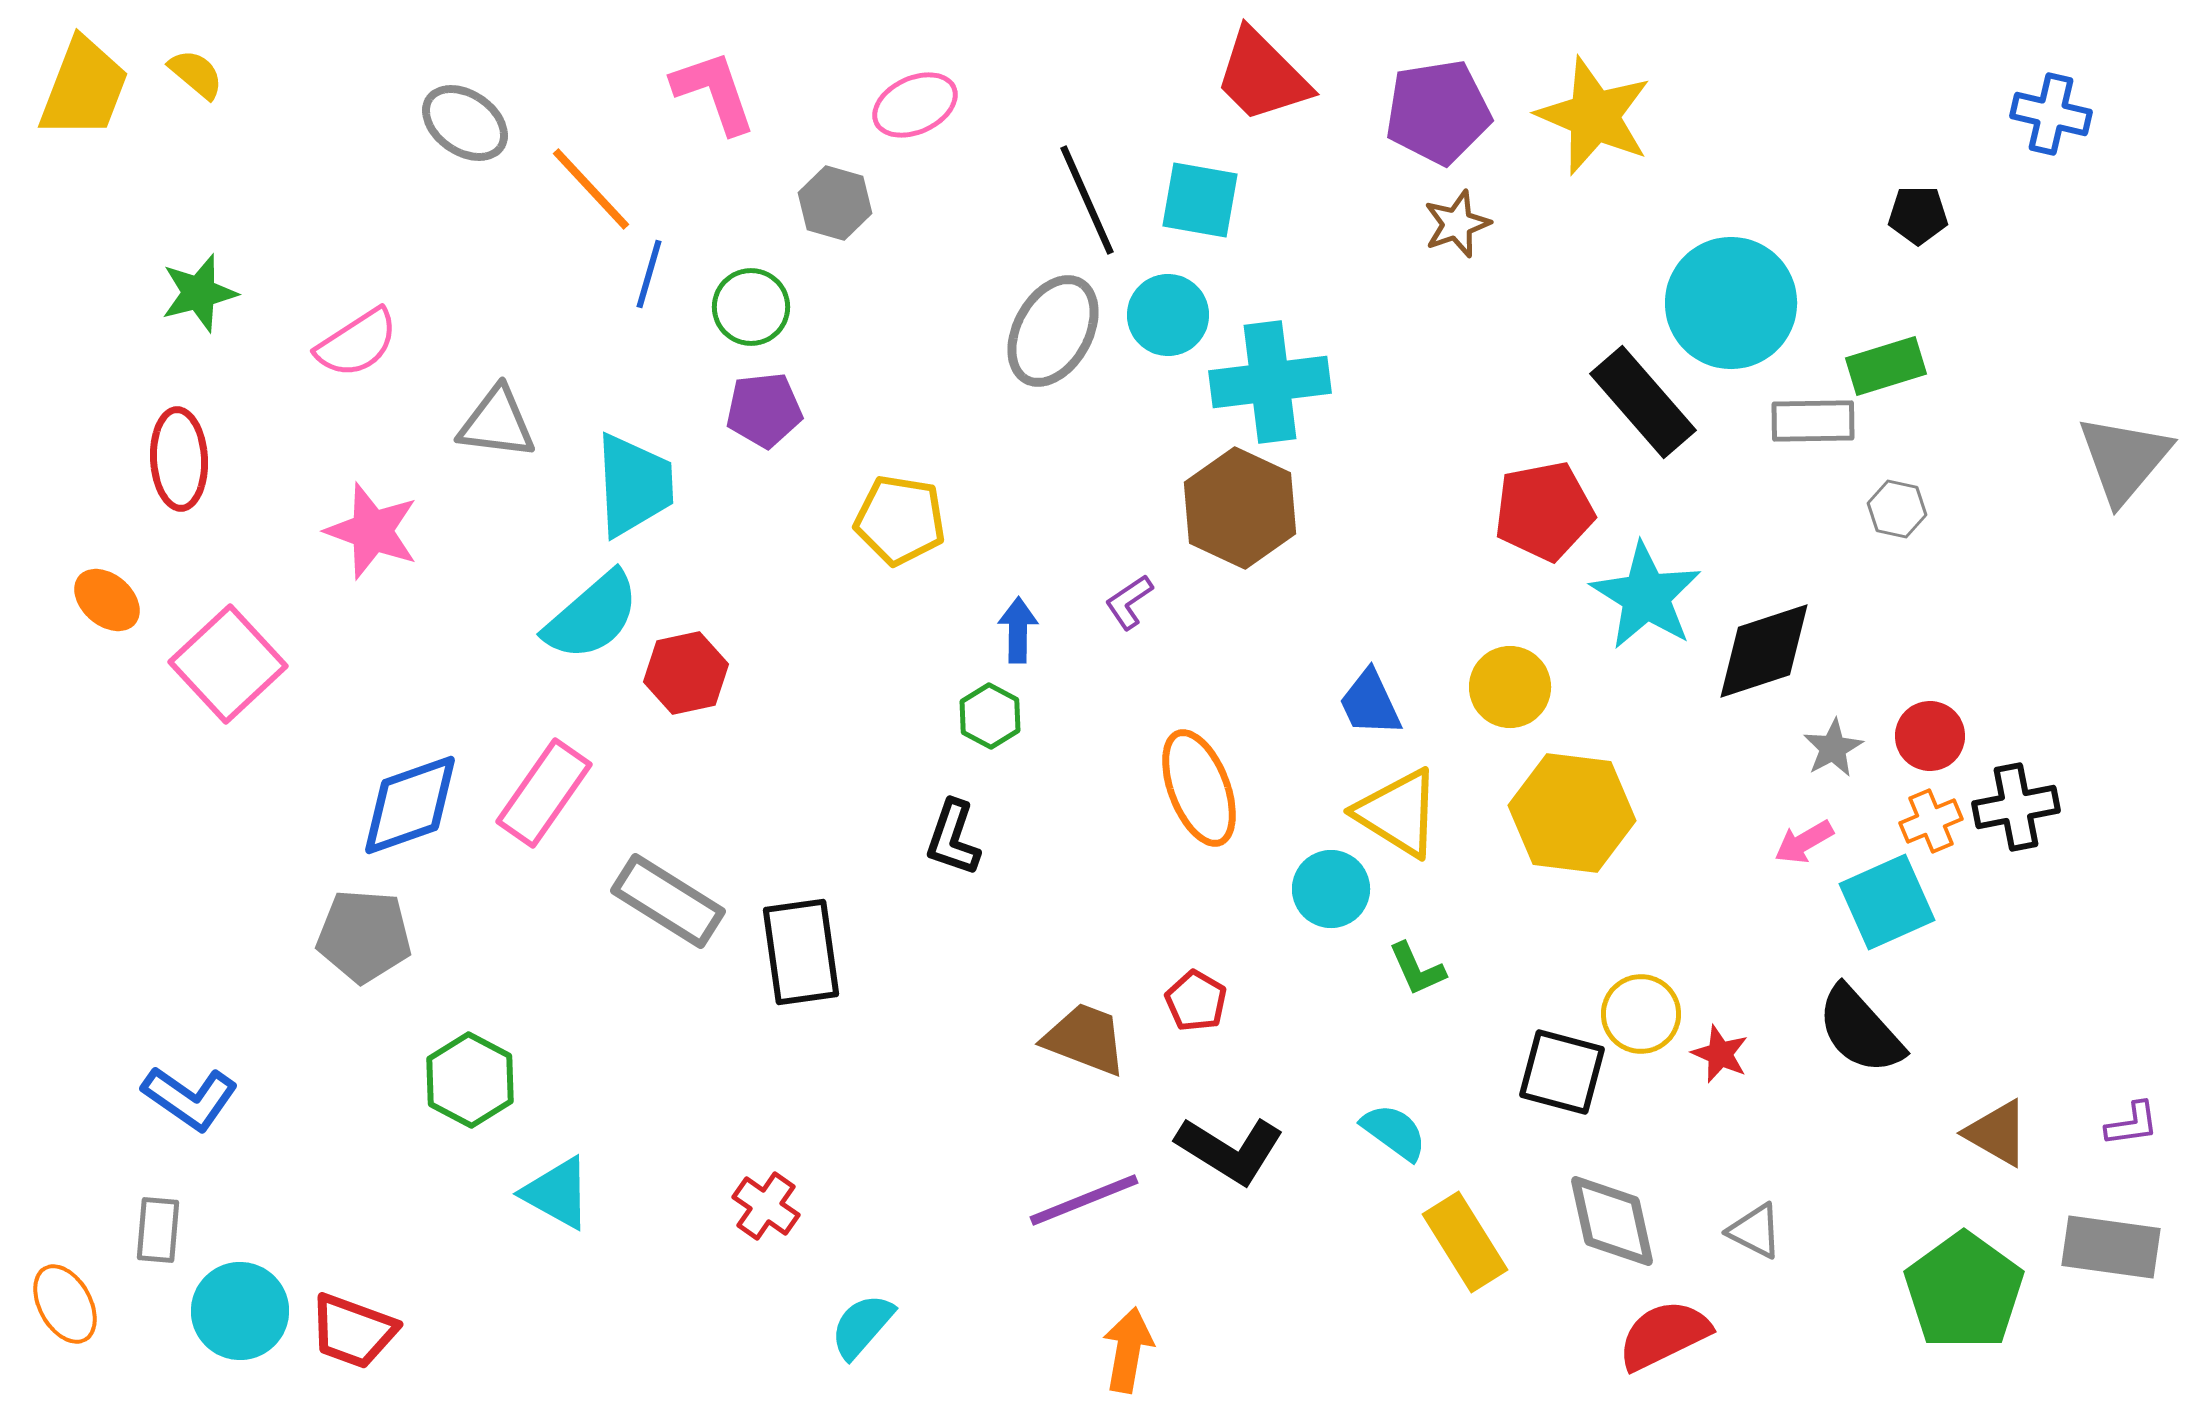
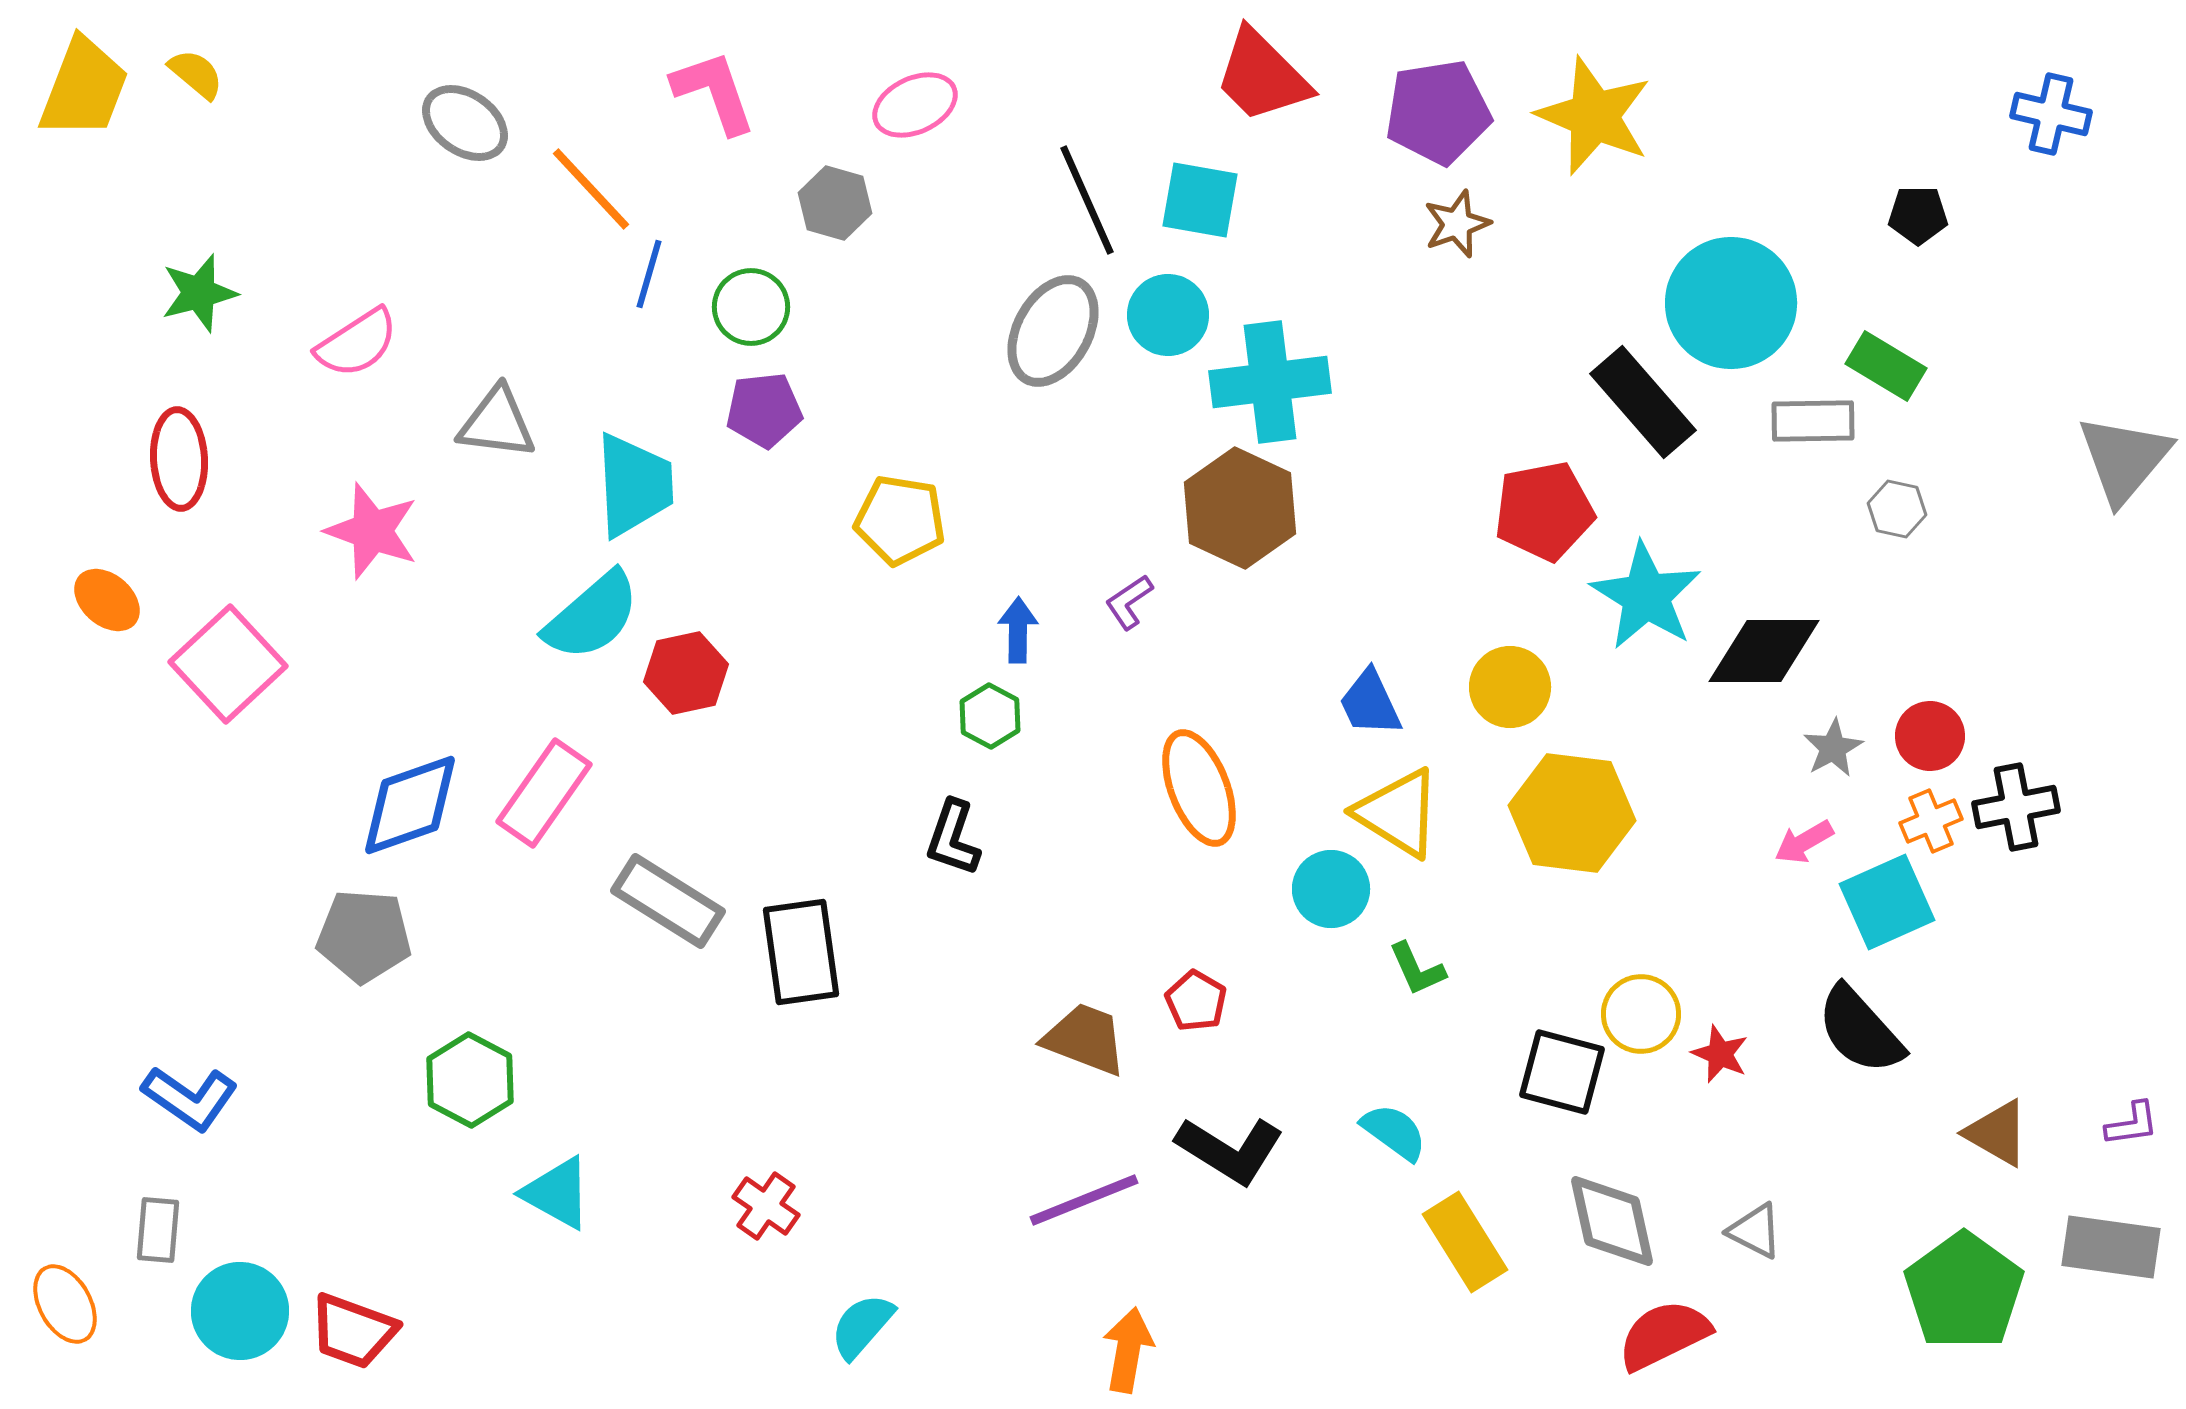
green rectangle at (1886, 366): rotated 48 degrees clockwise
black diamond at (1764, 651): rotated 18 degrees clockwise
